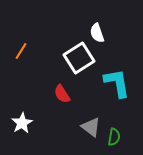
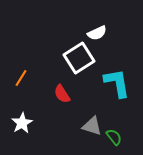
white semicircle: rotated 96 degrees counterclockwise
orange line: moved 27 px down
gray triangle: moved 1 px right, 1 px up; rotated 20 degrees counterclockwise
green semicircle: rotated 48 degrees counterclockwise
